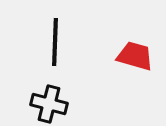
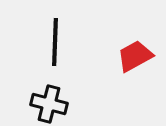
red trapezoid: rotated 45 degrees counterclockwise
